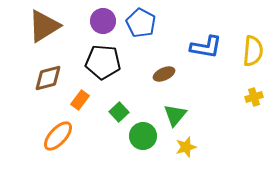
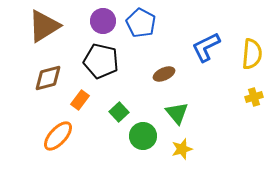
blue L-shape: rotated 144 degrees clockwise
yellow semicircle: moved 1 px left, 3 px down
black pentagon: moved 2 px left, 1 px up; rotated 8 degrees clockwise
green triangle: moved 2 px right, 2 px up; rotated 20 degrees counterclockwise
yellow star: moved 4 px left, 2 px down
